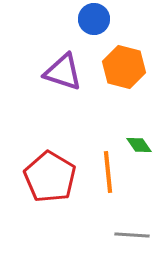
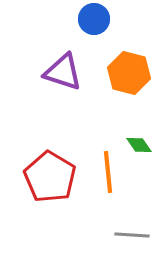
orange hexagon: moved 5 px right, 6 px down
